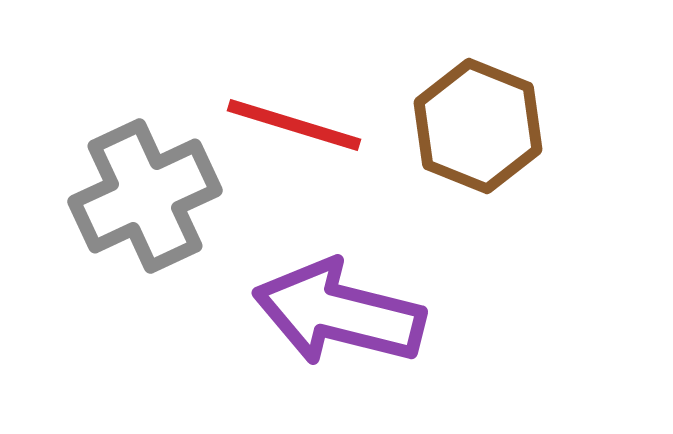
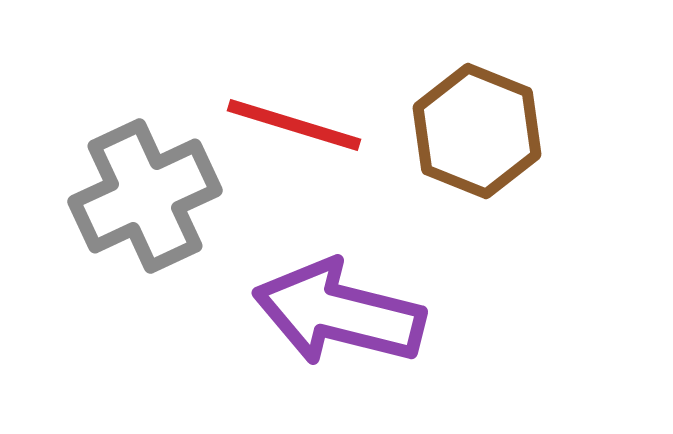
brown hexagon: moved 1 px left, 5 px down
